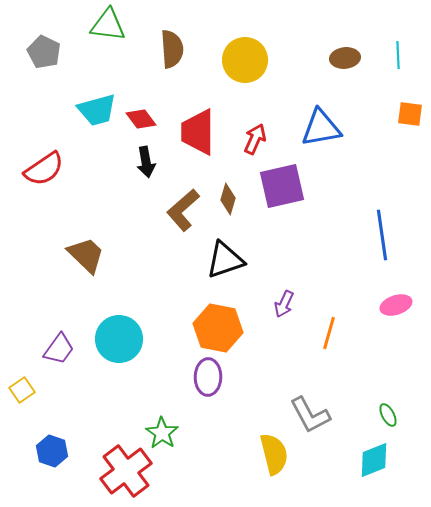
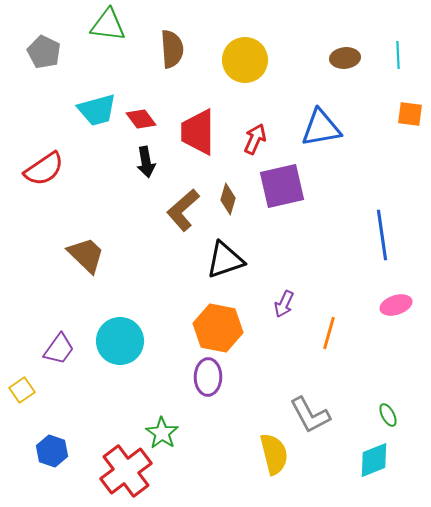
cyan circle: moved 1 px right, 2 px down
